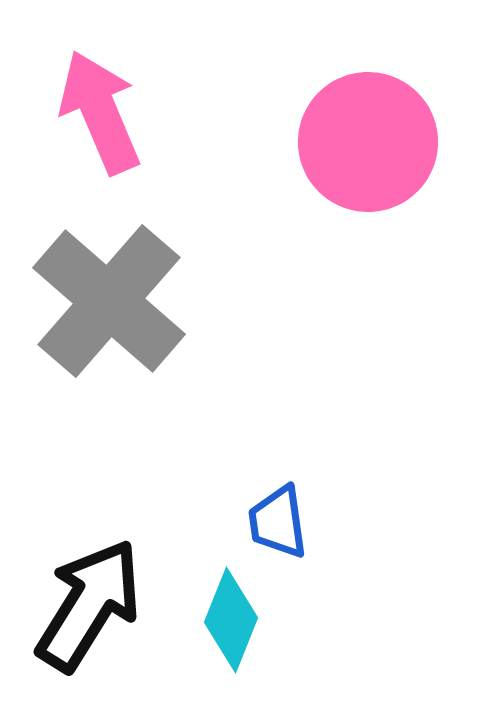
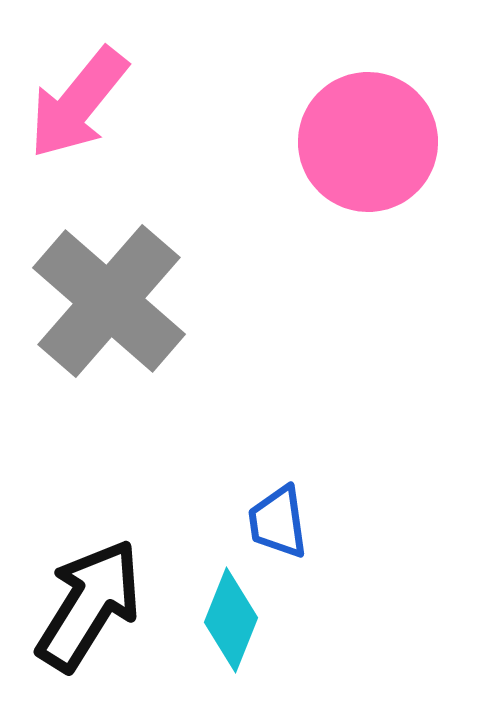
pink arrow: moved 22 px left, 9 px up; rotated 118 degrees counterclockwise
